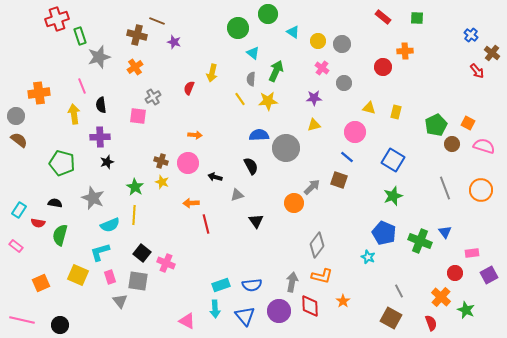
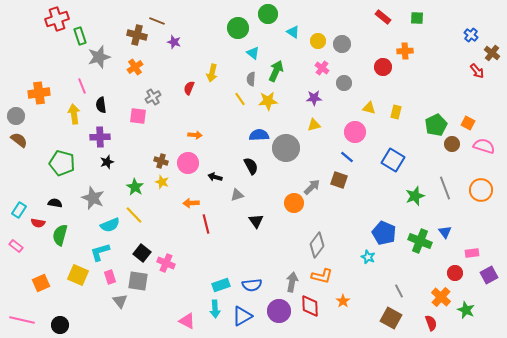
green star at (393, 196): moved 22 px right
yellow line at (134, 215): rotated 48 degrees counterclockwise
blue triangle at (245, 316): moved 3 px left; rotated 40 degrees clockwise
